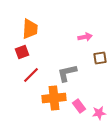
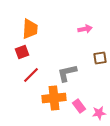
pink arrow: moved 8 px up
